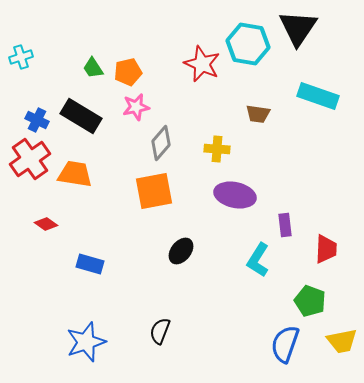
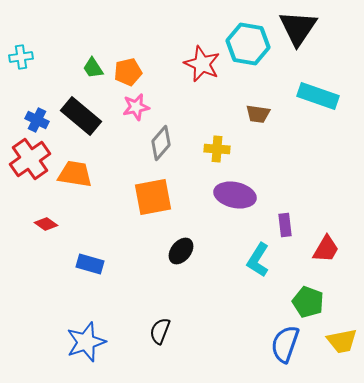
cyan cross: rotated 10 degrees clockwise
black rectangle: rotated 9 degrees clockwise
orange square: moved 1 px left, 6 px down
red trapezoid: rotated 28 degrees clockwise
green pentagon: moved 2 px left, 1 px down
